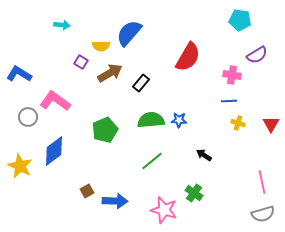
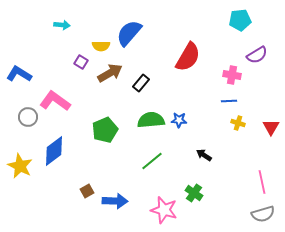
cyan pentagon: rotated 15 degrees counterclockwise
red triangle: moved 3 px down
